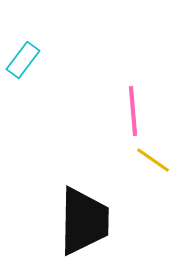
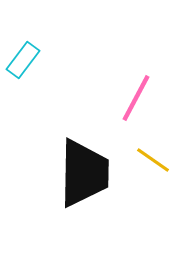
pink line: moved 3 px right, 13 px up; rotated 33 degrees clockwise
black trapezoid: moved 48 px up
